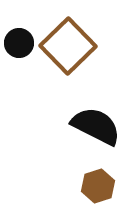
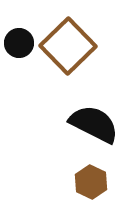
black semicircle: moved 2 px left, 2 px up
brown hexagon: moved 7 px left, 4 px up; rotated 16 degrees counterclockwise
